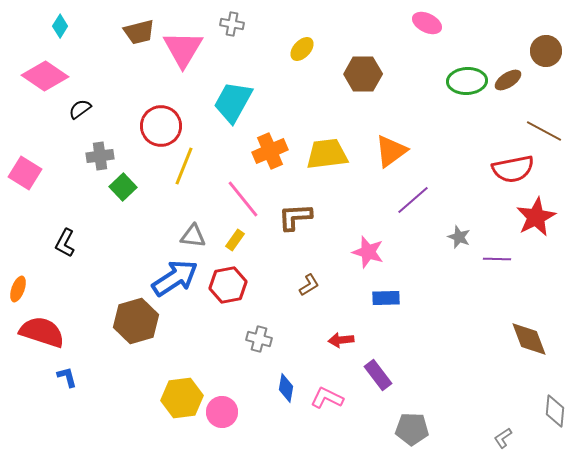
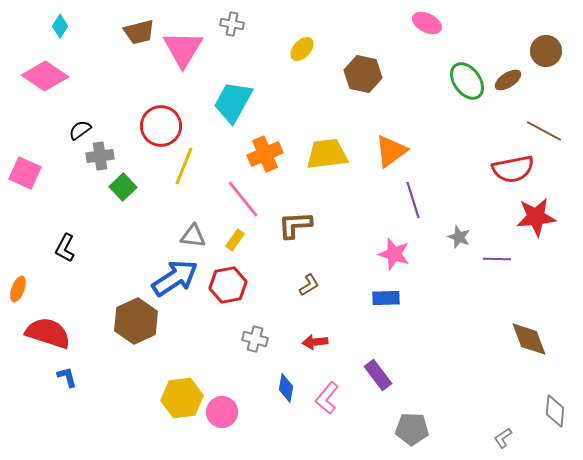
brown hexagon at (363, 74): rotated 12 degrees clockwise
green ellipse at (467, 81): rotated 57 degrees clockwise
black semicircle at (80, 109): moved 21 px down
orange cross at (270, 151): moved 5 px left, 3 px down
pink square at (25, 173): rotated 8 degrees counterclockwise
purple line at (413, 200): rotated 66 degrees counterclockwise
brown L-shape at (295, 217): moved 8 px down
red star at (536, 217): rotated 21 degrees clockwise
black L-shape at (65, 243): moved 5 px down
pink star at (368, 252): moved 26 px right, 2 px down
brown hexagon at (136, 321): rotated 9 degrees counterclockwise
red semicircle at (42, 332): moved 6 px right, 1 px down
gray cross at (259, 339): moved 4 px left
red arrow at (341, 340): moved 26 px left, 2 px down
pink L-shape at (327, 398): rotated 76 degrees counterclockwise
